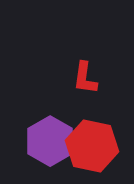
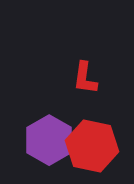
purple hexagon: moved 1 px left, 1 px up
